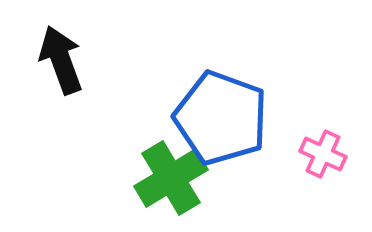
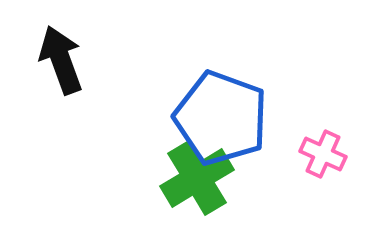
green cross: moved 26 px right
